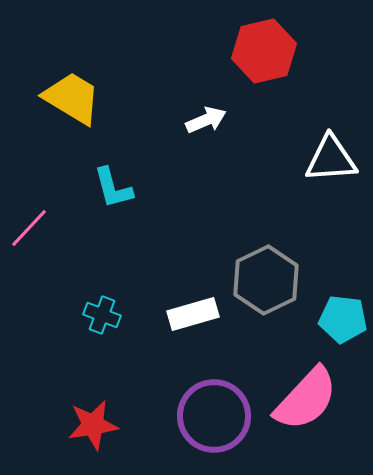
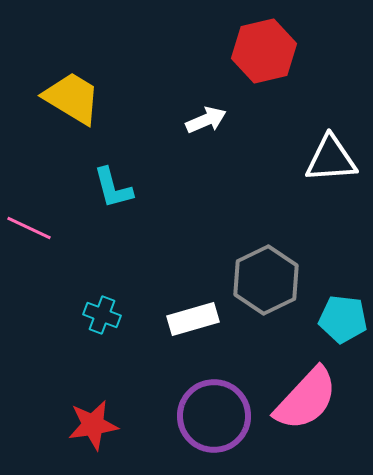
pink line: rotated 72 degrees clockwise
white rectangle: moved 5 px down
